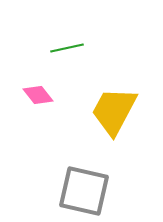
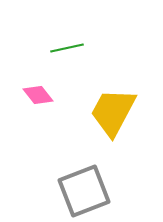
yellow trapezoid: moved 1 px left, 1 px down
gray square: rotated 34 degrees counterclockwise
